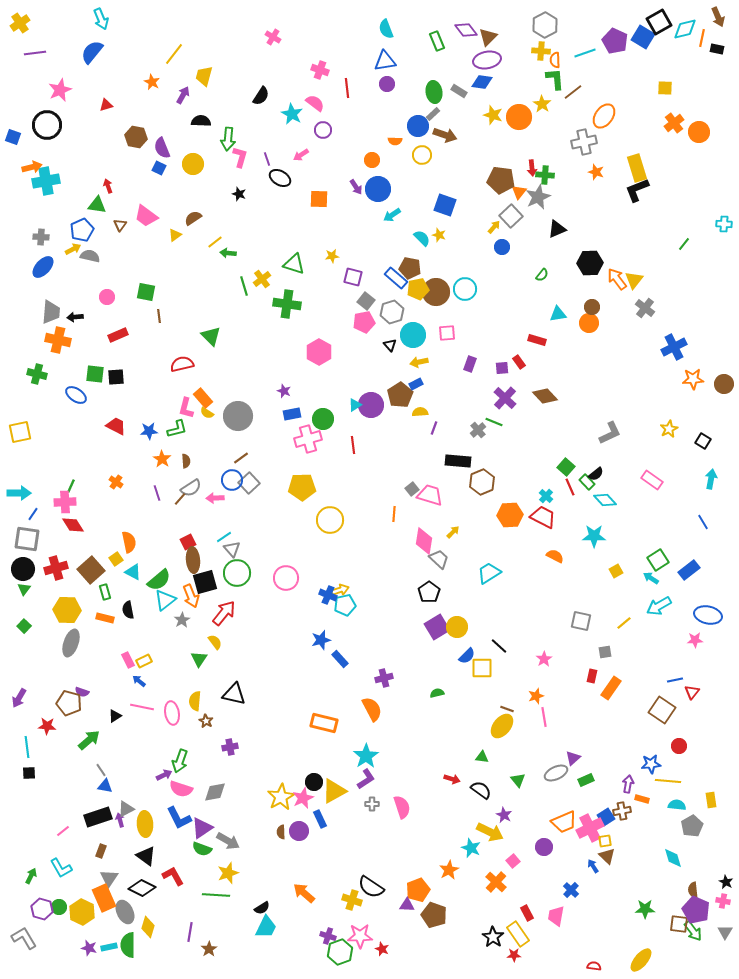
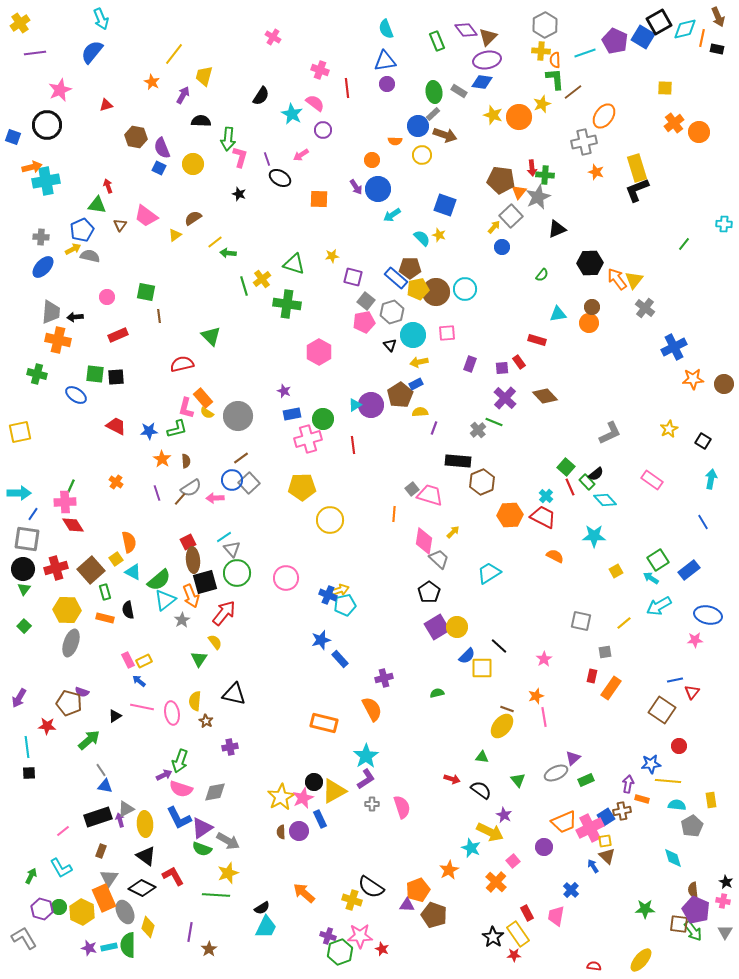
yellow star at (542, 104): rotated 18 degrees clockwise
brown pentagon at (410, 268): rotated 10 degrees counterclockwise
